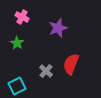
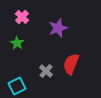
pink cross: rotated 16 degrees clockwise
